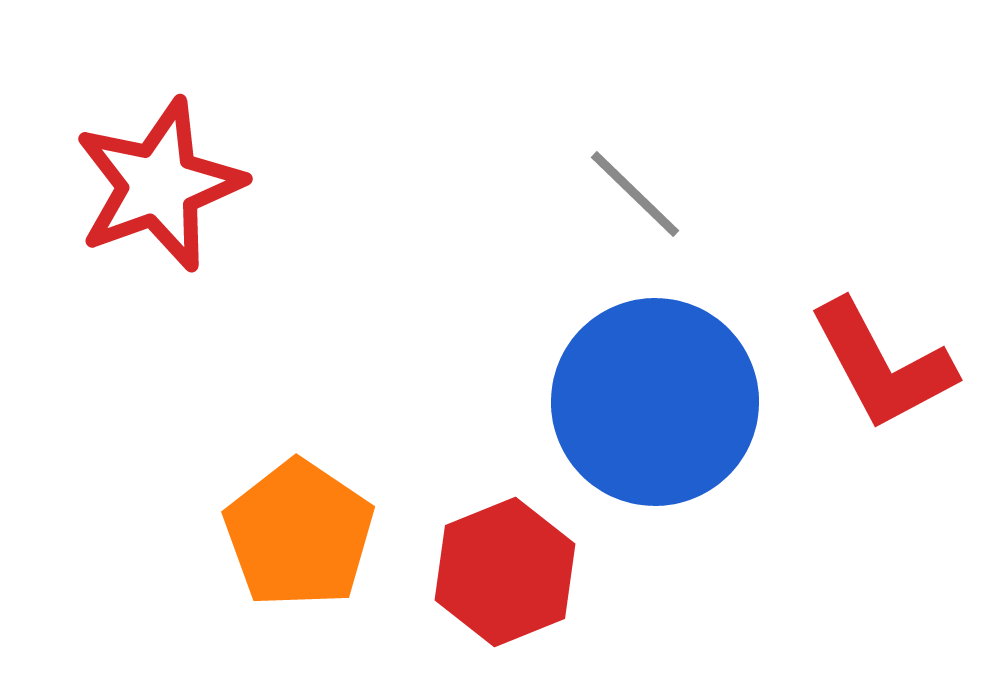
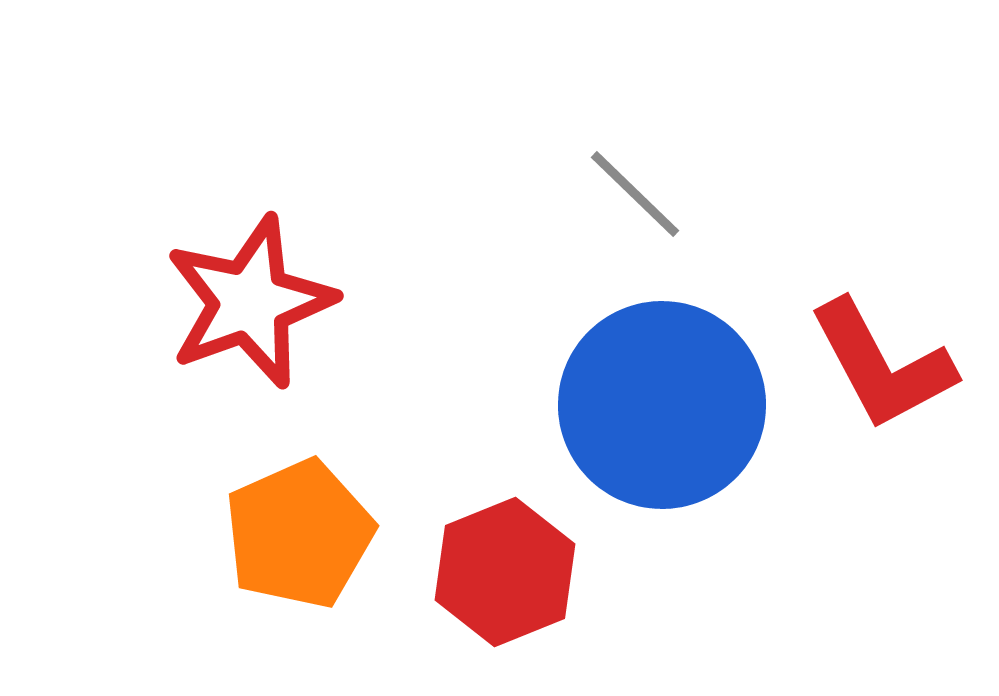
red star: moved 91 px right, 117 px down
blue circle: moved 7 px right, 3 px down
orange pentagon: rotated 14 degrees clockwise
